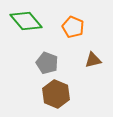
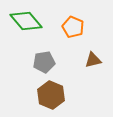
gray pentagon: moved 3 px left, 1 px up; rotated 30 degrees counterclockwise
brown hexagon: moved 5 px left, 1 px down
